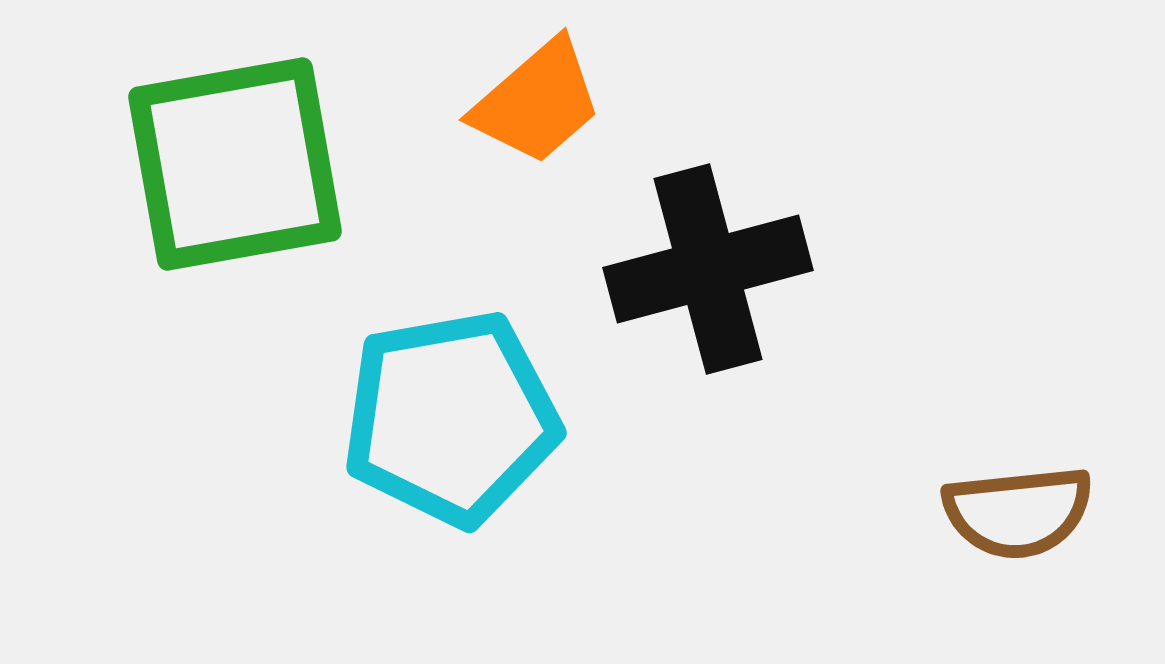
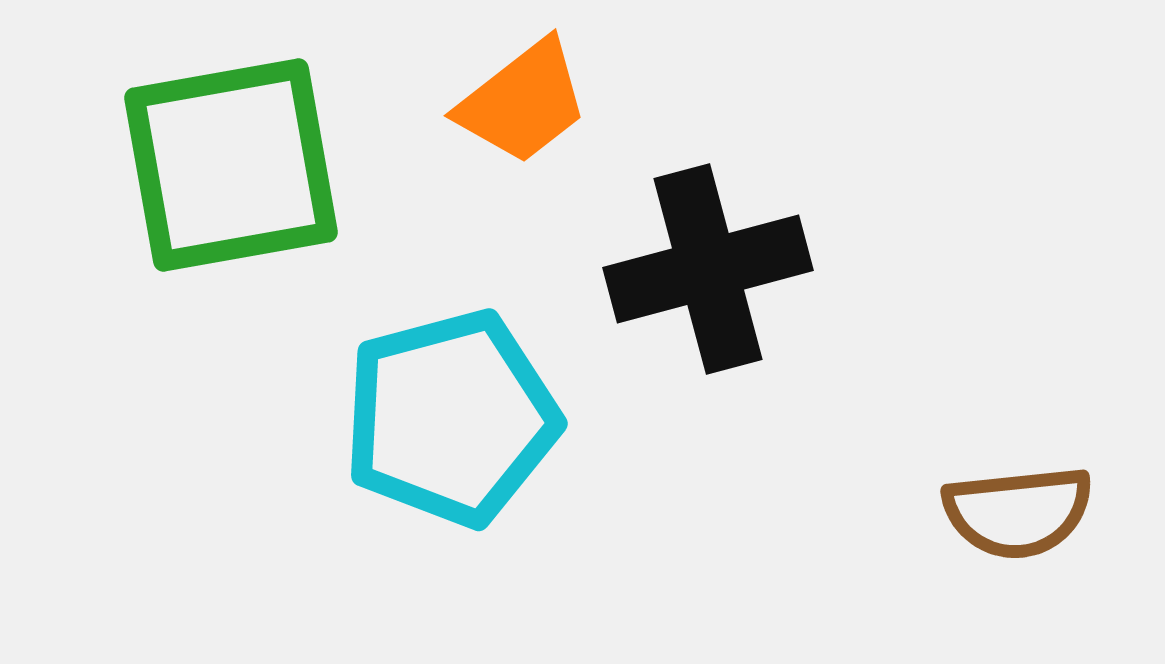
orange trapezoid: moved 14 px left; rotated 3 degrees clockwise
green square: moved 4 px left, 1 px down
cyan pentagon: rotated 5 degrees counterclockwise
